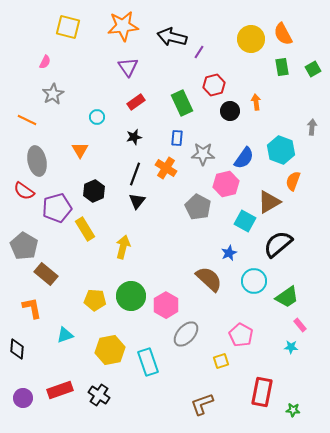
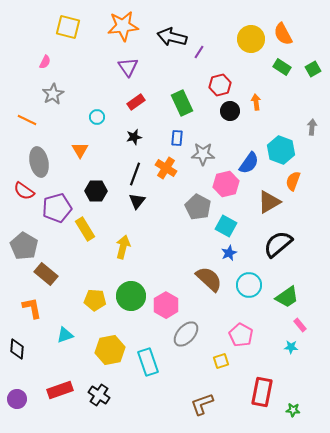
green rectangle at (282, 67): rotated 48 degrees counterclockwise
red hexagon at (214, 85): moved 6 px right
blue semicircle at (244, 158): moved 5 px right, 5 px down
gray ellipse at (37, 161): moved 2 px right, 1 px down
black hexagon at (94, 191): moved 2 px right; rotated 25 degrees clockwise
cyan square at (245, 221): moved 19 px left, 5 px down
cyan circle at (254, 281): moved 5 px left, 4 px down
purple circle at (23, 398): moved 6 px left, 1 px down
